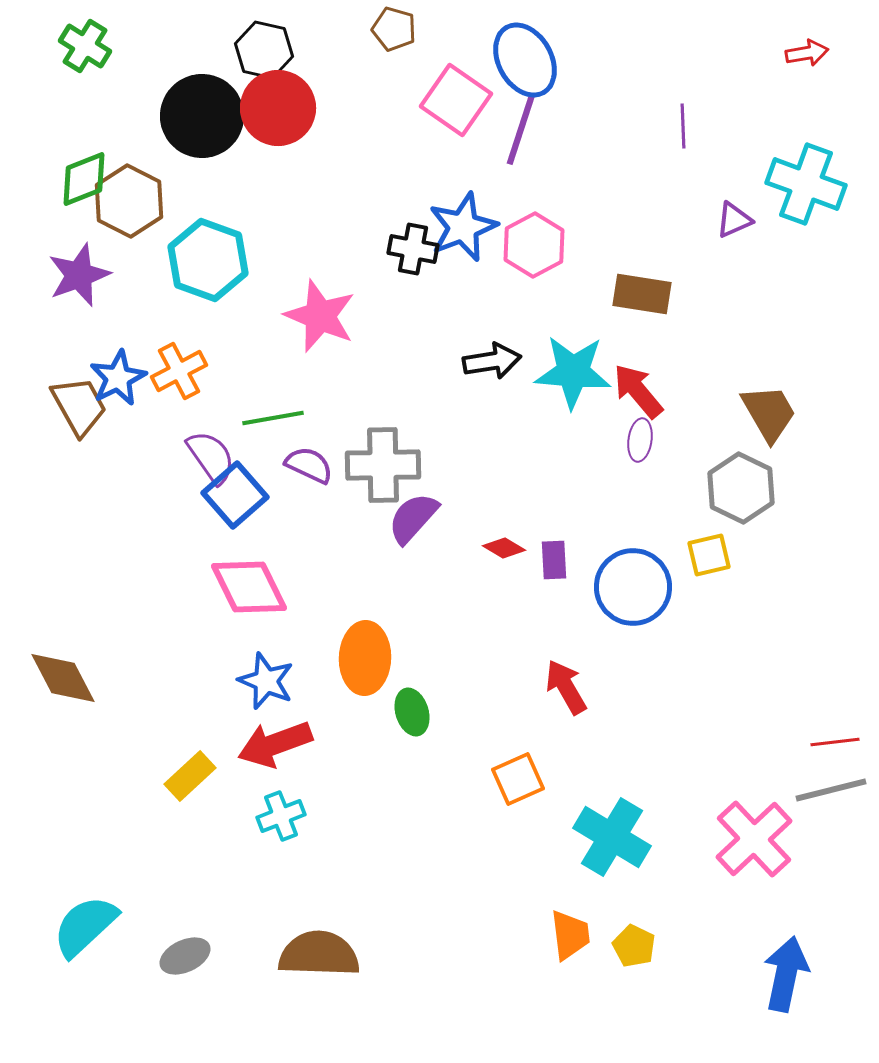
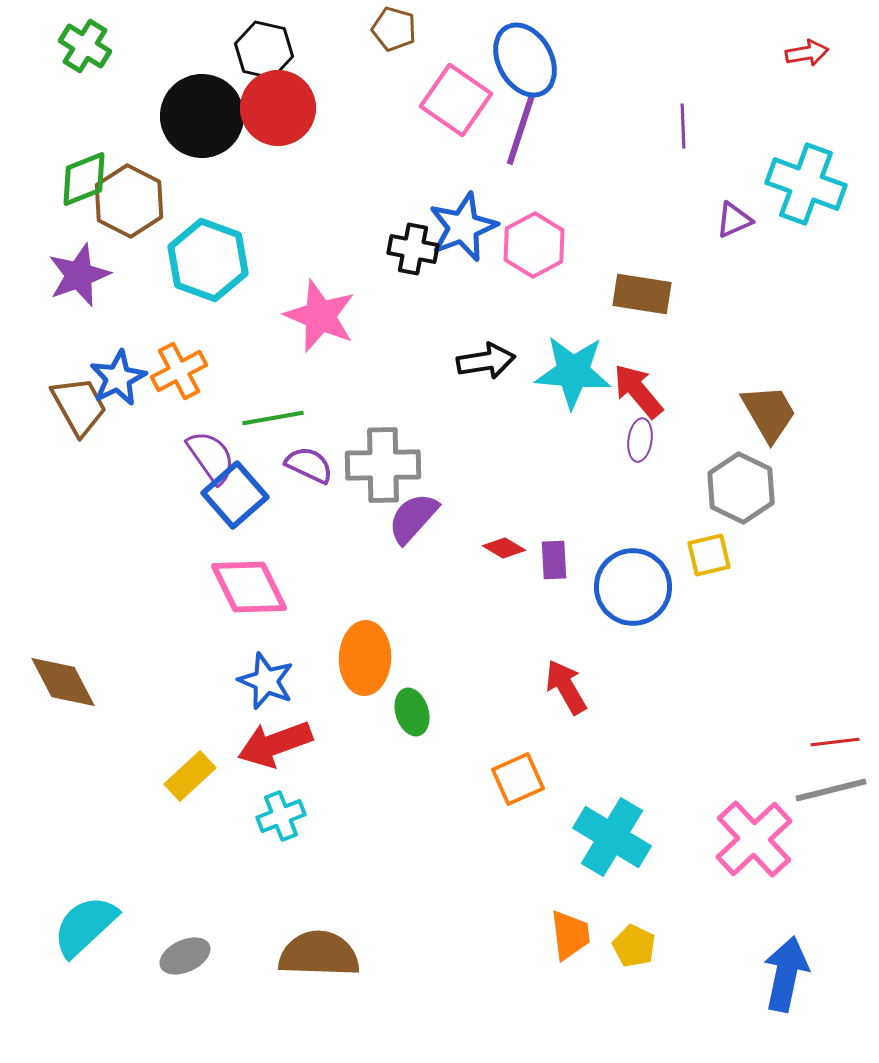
black arrow at (492, 361): moved 6 px left
brown diamond at (63, 678): moved 4 px down
